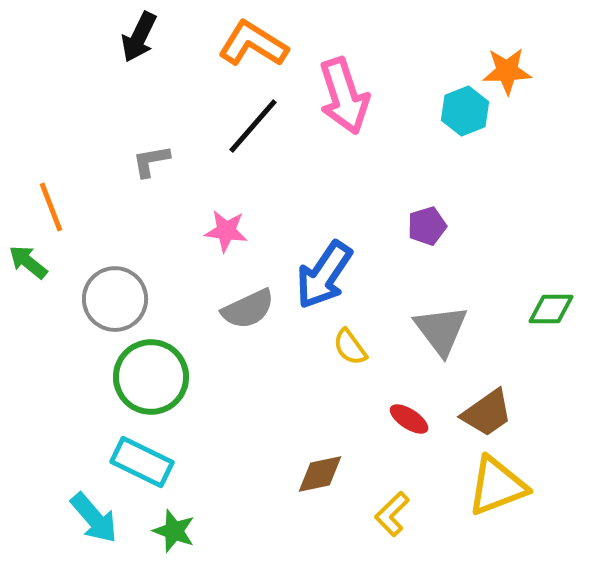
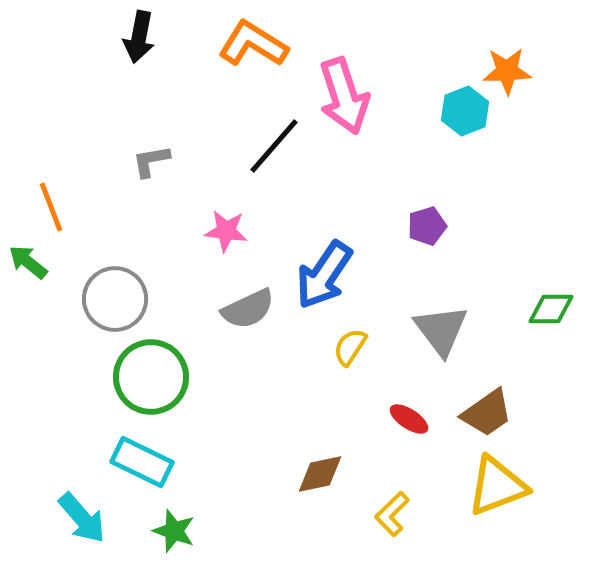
black arrow: rotated 15 degrees counterclockwise
black line: moved 21 px right, 20 px down
yellow semicircle: rotated 69 degrees clockwise
cyan arrow: moved 12 px left
